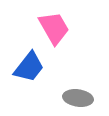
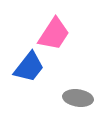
pink trapezoid: moved 6 px down; rotated 63 degrees clockwise
